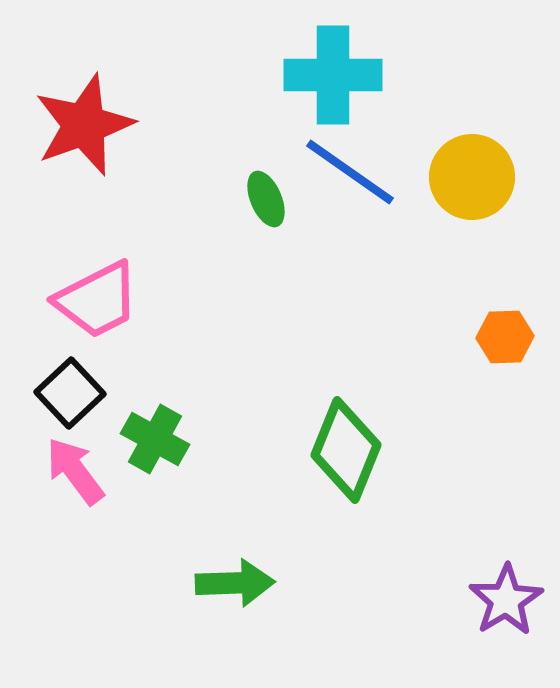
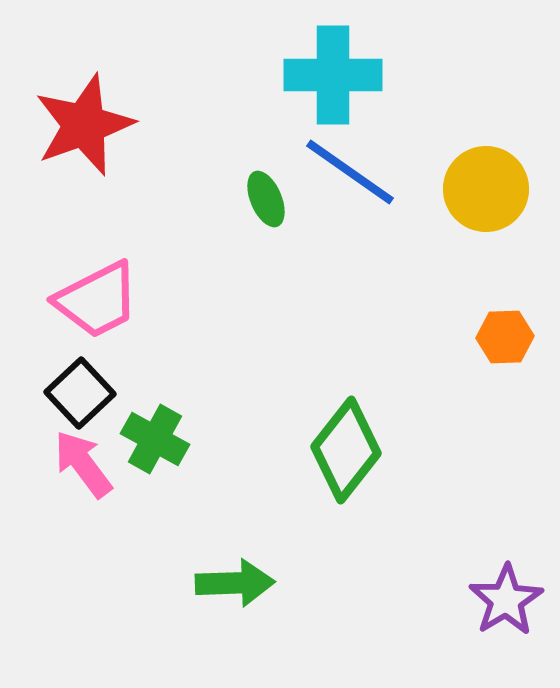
yellow circle: moved 14 px right, 12 px down
black square: moved 10 px right
green diamond: rotated 16 degrees clockwise
pink arrow: moved 8 px right, 7 px up
